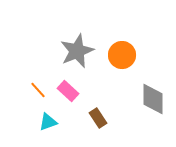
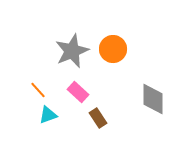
gray star: moved 5 px left
orange circle: moved 9 px left, 6 px up
pink rectangle: moved 10 px right, 1 px down
cyan triangle: moved 7 px up
